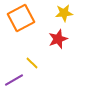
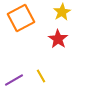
yellow star: moved 2 px left, 1 px up; rotated 24 degrees counterclockwise
red star: rotated 18 degrees counterclockwise
yellow line: moved 9 px right, 13 px down; rotated 16 degrees clockwise
